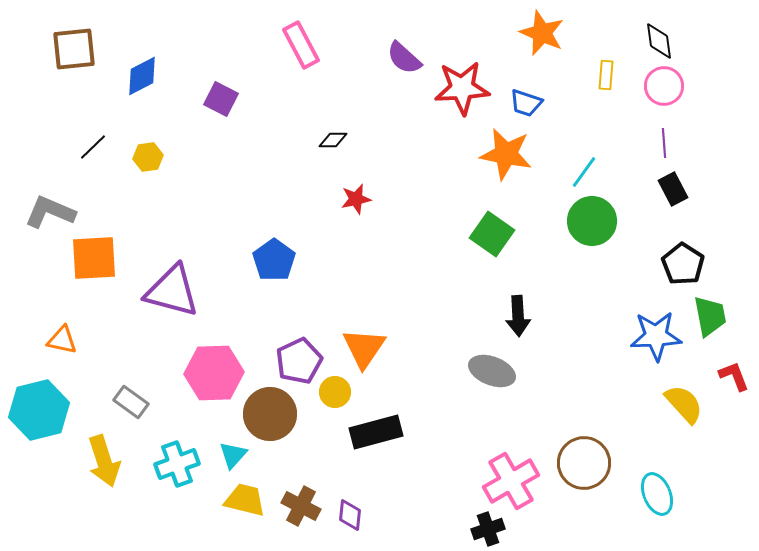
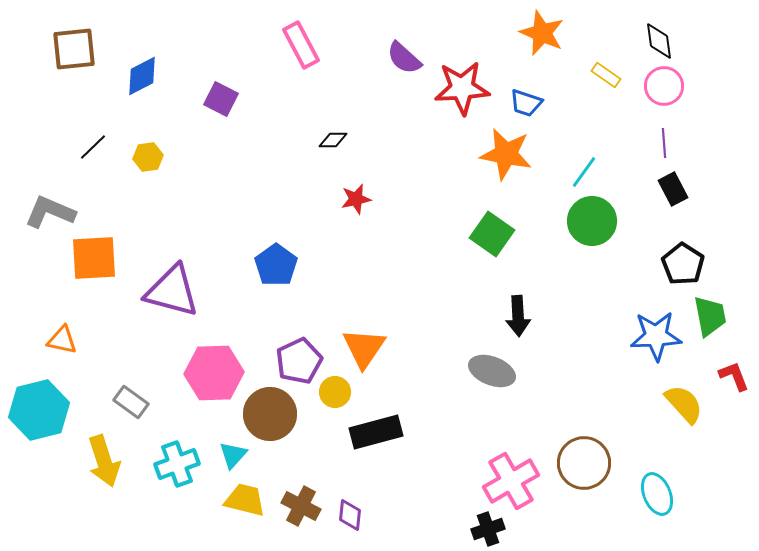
yellow rectangle at (606, 75): rotated 60 degrees counterclockwise
blue pentagon at (274, 260): moved 2 px right, 5 px down
